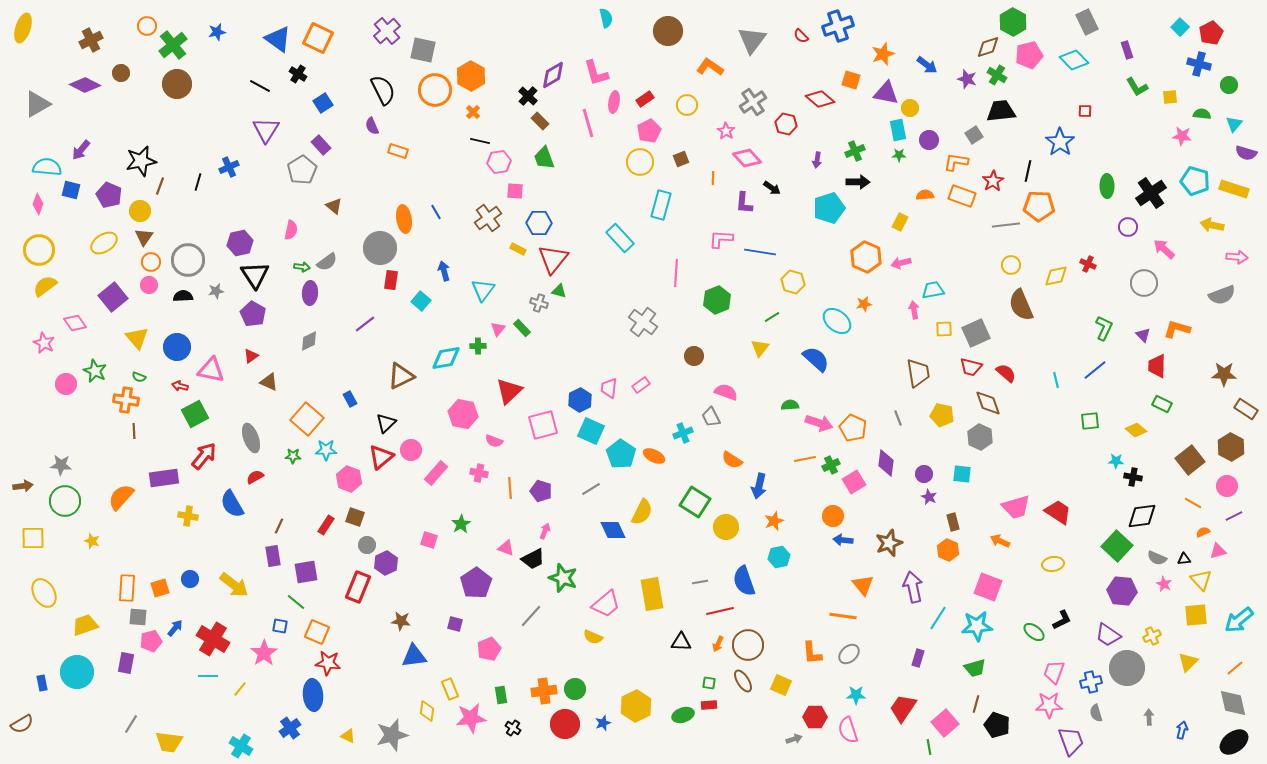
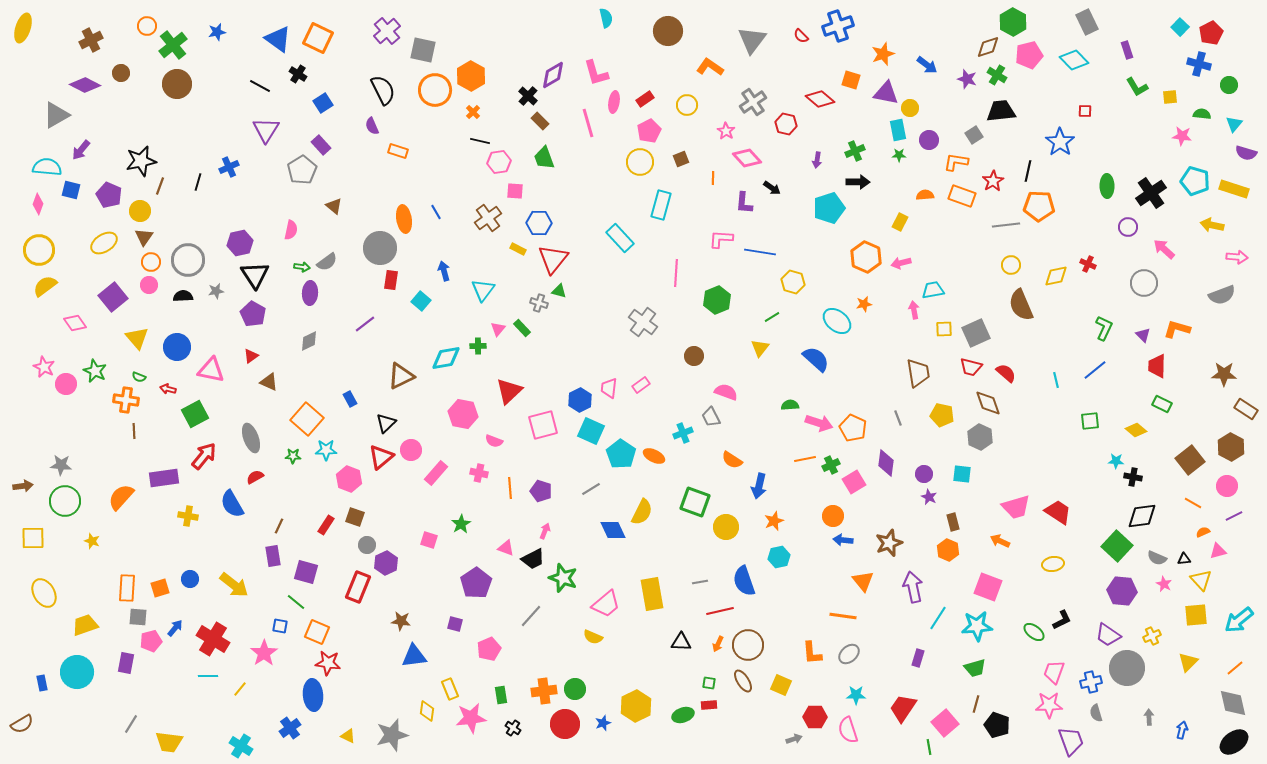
gray triangle at (37, 104): moved 19 px right, 11 px down
pink star at (44, 343): moved 24 px down
red arrow at (180, 386): moved 12 px left, 3 px down
green square at (695, 502): rotated 12 degrees counterclockwise
purple square at (306, 572): rotated 25 degrees clockwise
orange triangle at (863, 585): moved 4 px up
